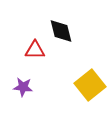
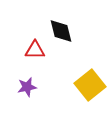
purple star: moved 4 px right; rotated 18 degrees counterclockwise
